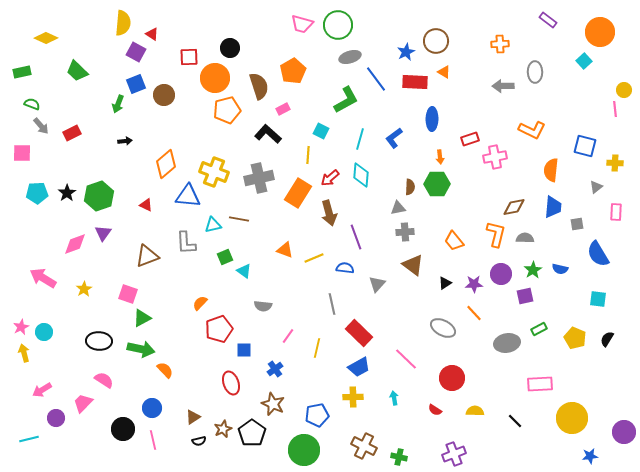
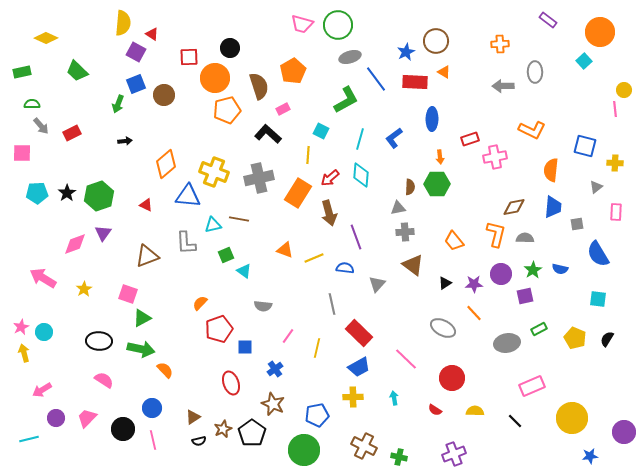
green semicircle at (32, 104): rotated 21 degrees counterclockwise
green square at (225, 257): moved 1 px right, 2 px up
blue square at (244, 350): moved 1 px right, 3 px up
pink rectangle at (540, 384): moved 8 px left, 2 px down; rotated 20 degrees counterclockwise
pink trapezoid at (83, 403): moved 4 px right, 15 px down
